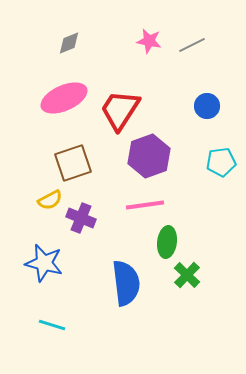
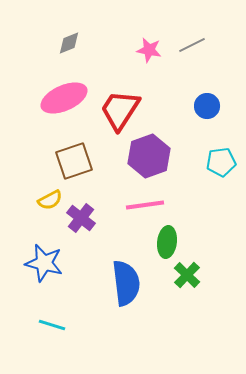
pink star: moved 9 px down
brown square: moved 1 px right, 2 px up
purple cross: rotated 16 degrees clockwise
